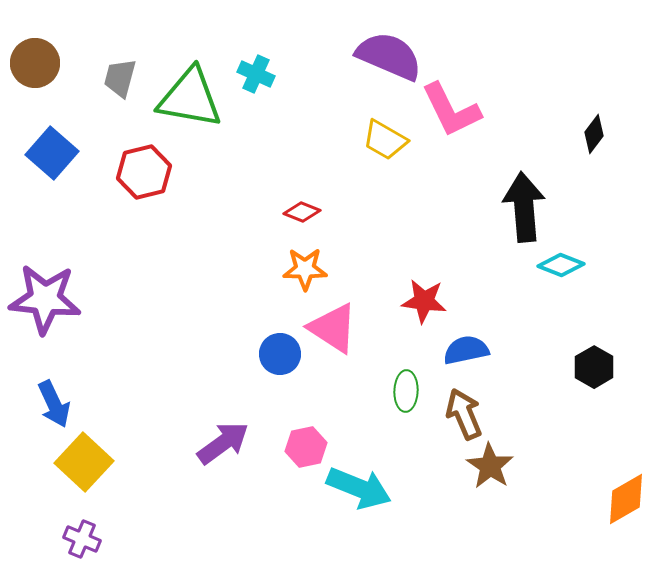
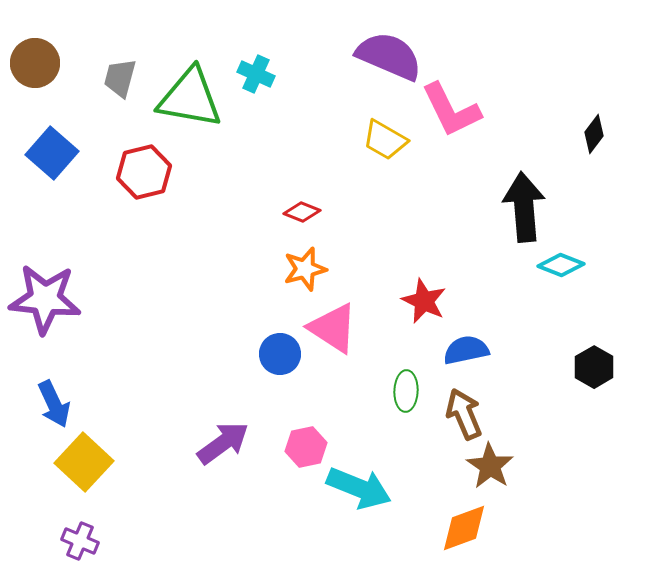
orange star: rotated 15 degrees counterclockwise
red star: rotated 18 degrees clockwise
orange diamond: moved 162 px left, 29 px down; rotated 10 degrees clockwise
purple cross: moved 2 px left, 2 px down
